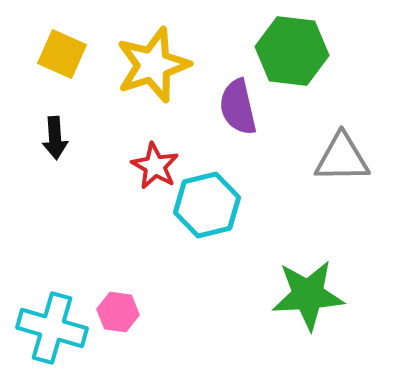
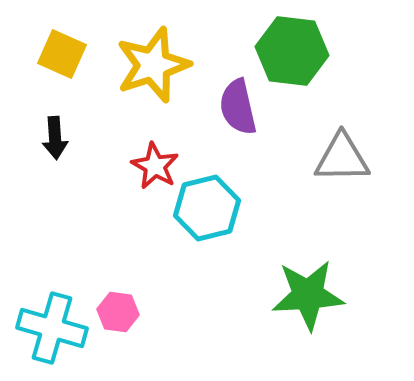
cyan hexagon: moved 3 px down
